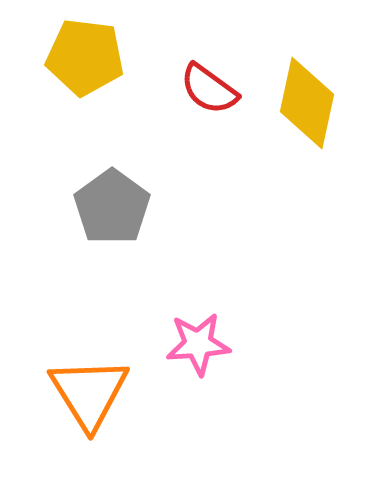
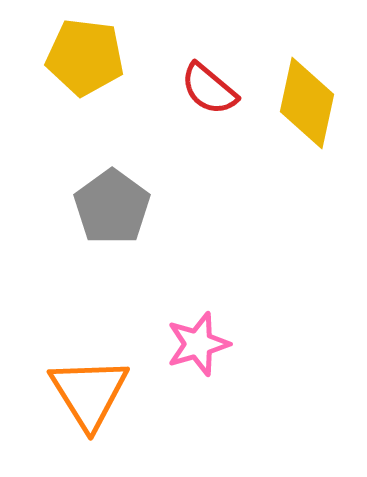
red semicircle: rotated 4 degrees clockwise
pink star: rotated 12 degrees counterclockwise
